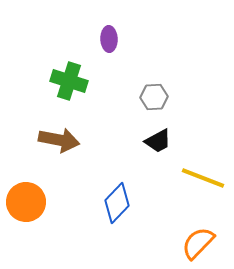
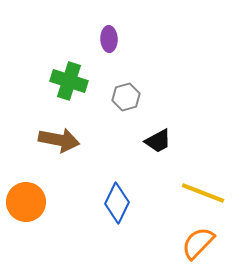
gray hexagon: moved 28 px left; rotated 12 degrees counterclockwise
yellow line: moved 15 px down
blue diamond: rotated 18 degrees counterclockwise
